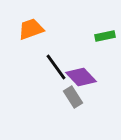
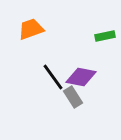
black line: moved 3 px left, 10 px down
purple diamond: rotated 36 degrees counterclockwise
